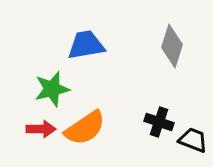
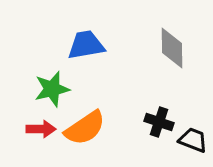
gray diamond: moved 2 px down; rotated 18 degrees counterclockwise
